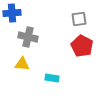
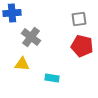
gray cross: moved 3 px right; rotated 24 degrees clockwise
red pentagon: rotated 15 degrees counterclockwise
